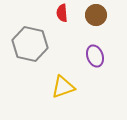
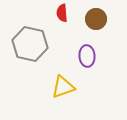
brown circle: moved 4 px down
purple ellipse: moved 8 px left; rotated 15 degrees clockwise
